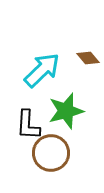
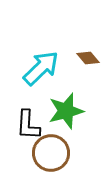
cyan arrow: moved 1 px left, 2 px up
